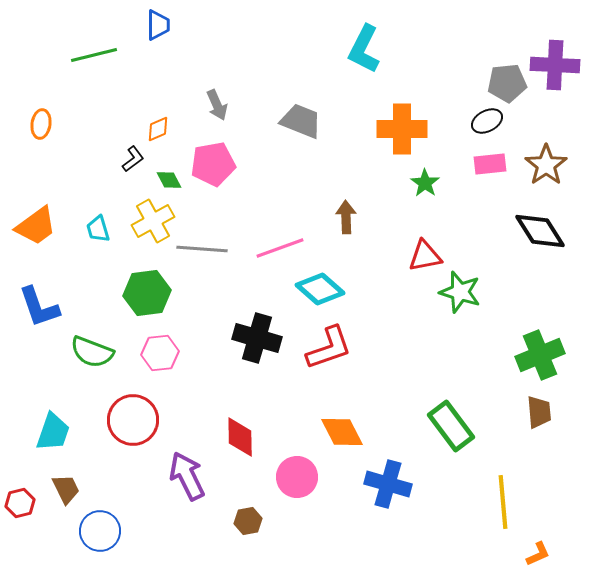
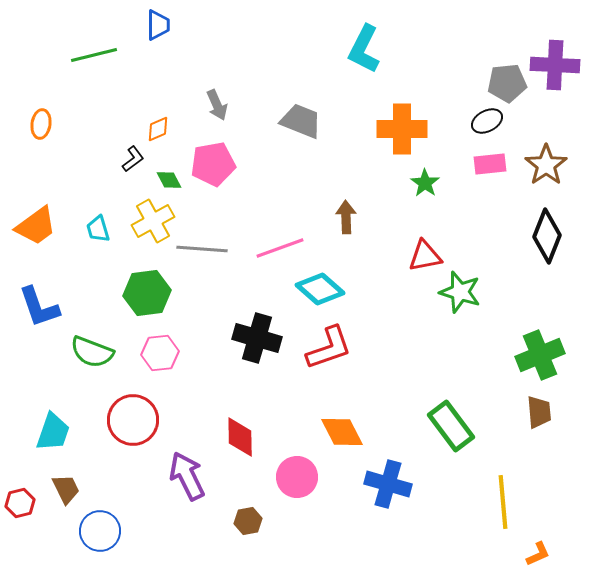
black diamond at (540, 231): moved 7 px right, 5 px down; rotated 54 degrees clockwise
